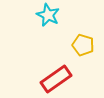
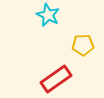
yellow pentagon: rotated 20 degrees counterclockwise
